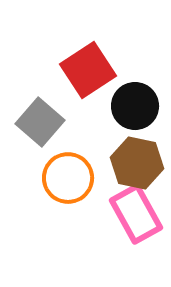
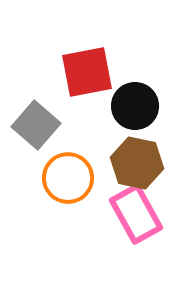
red square: moved 1 px left, 2 px down; rotated 22 degrees clockwise
gray square: moved 4 px left, 3 px down
